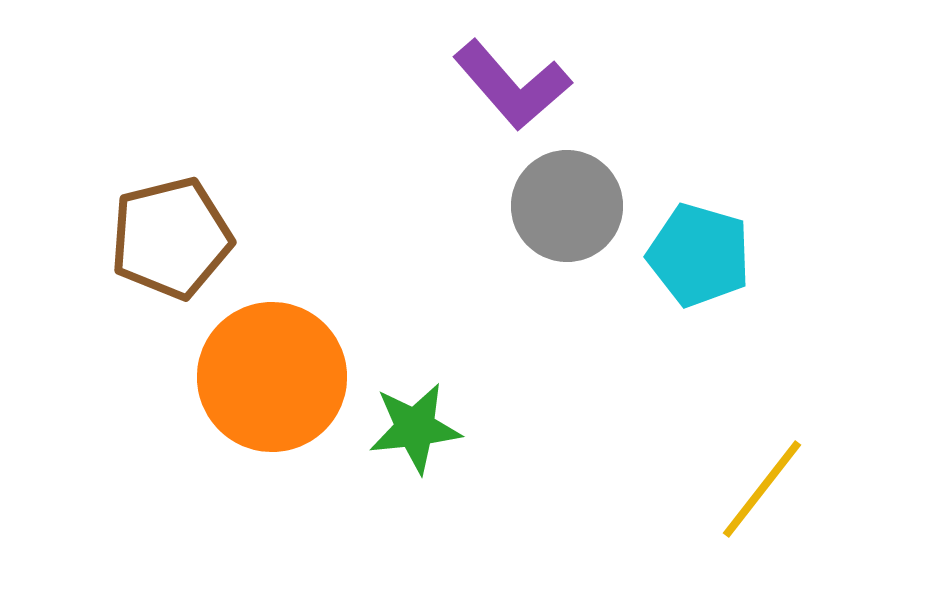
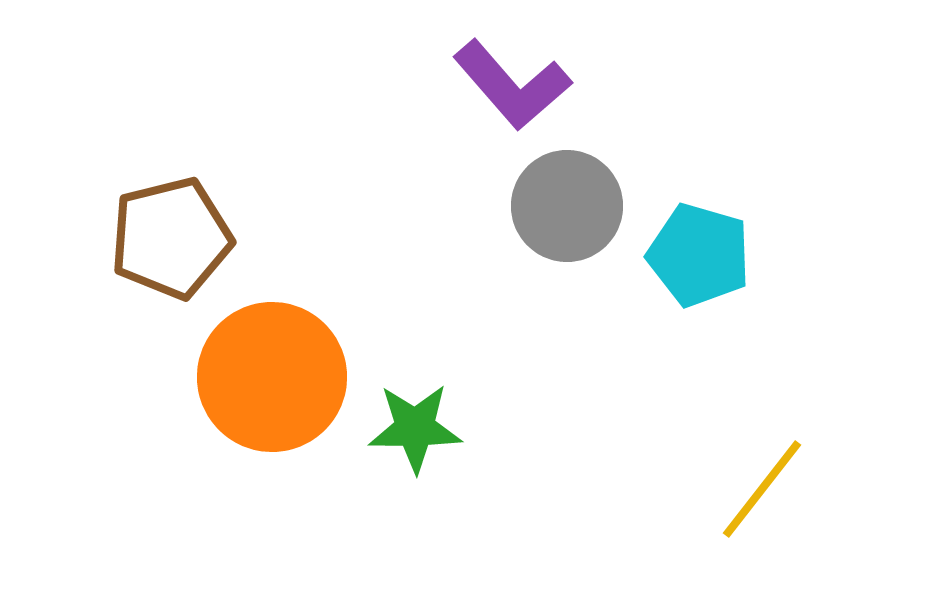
green star: rotated 6 degrees clockwise
